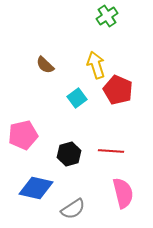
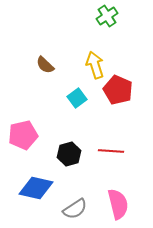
yellow arrow: moved 1 px left
pink semicircle: moved 5 px left, 11 px down
gray semicircle: moved 2 px right
